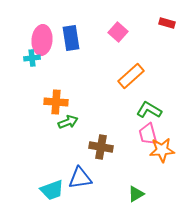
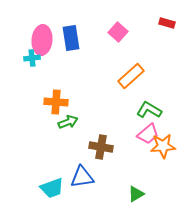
pink trapezoid: rotated 115 degrees counterclockwise
orange star: moved 1 px right, 4 px up
blue triangle: moved 2 px right, 1 px up
cyan trapezoid: moved 2 px up
